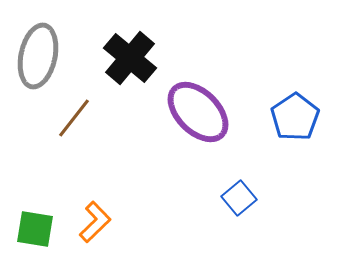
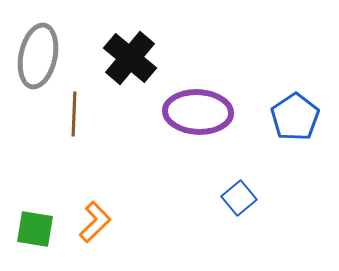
purple ellipse: rotated 42 degrees counterclockwise
brown line: moved 4 px up; rotated 36 degrees counterclockwise
